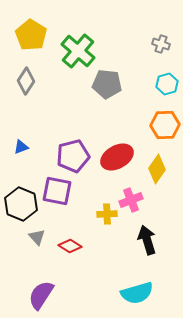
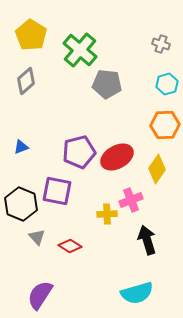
green cross: moved 2 px right, 1 px up
gray diamond: rotated 16 degrees clockwise
purple pentagon: moved 6 px right, 4 px up
purple semicircle: moved 1 px left
